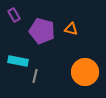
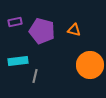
purple rectangle: moved 1 px right, 7 px down; rotated 72 degrees counterclockwise
orange triangle: moved 3 px right, 1 px down
cyan rectangle: rotated 18 degrees counterclockwise
orange circle: moved 5 px right, 7 px up
